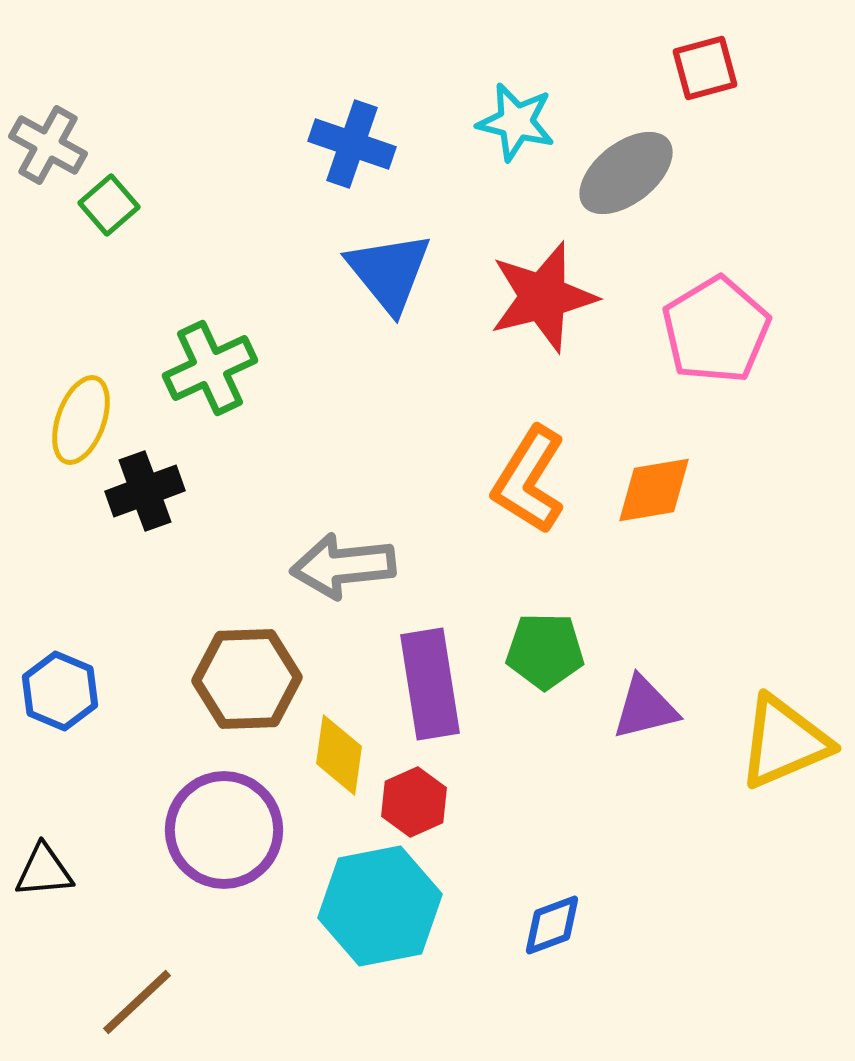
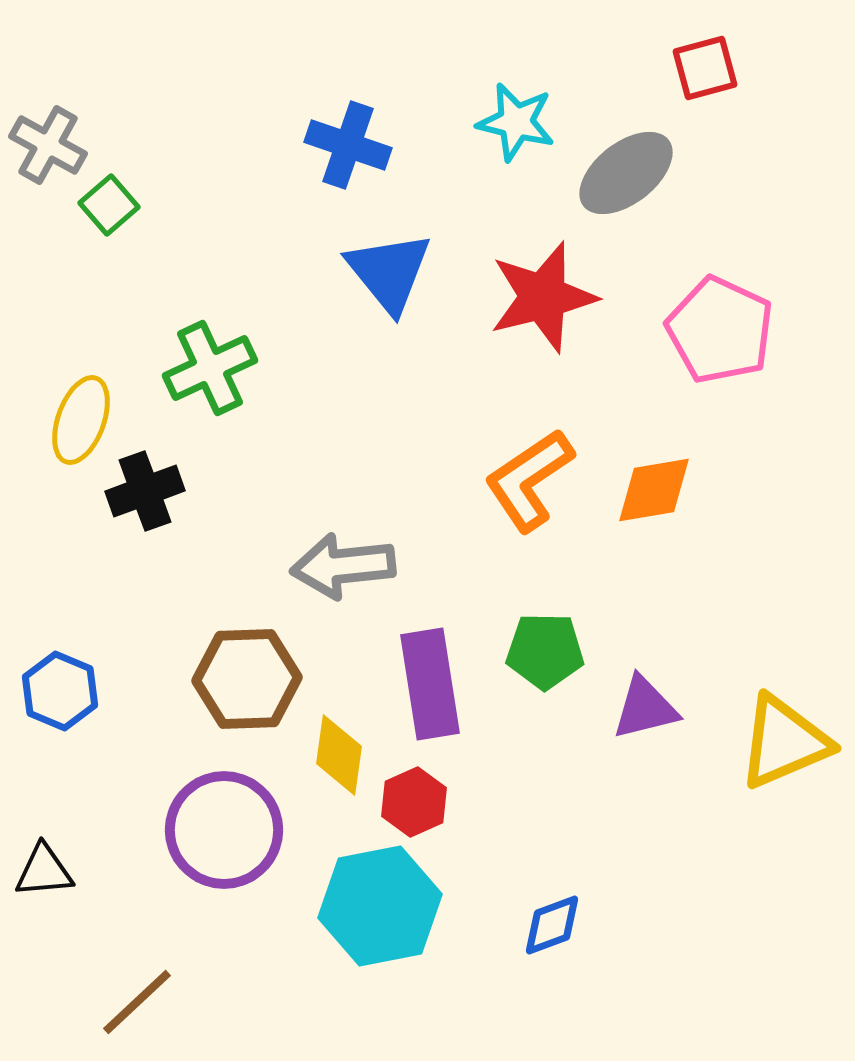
blue cross: moved 4 px left, 1 px down
pink pentagon: moved 4 px right; rotated 16 degrees counterclockwise
orange L-shape: rotated 24 degrees clockwise
